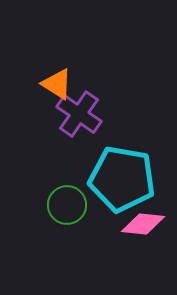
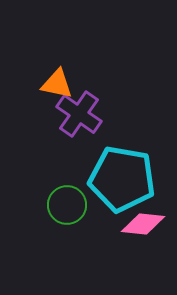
orange triangle: rotated 20 degrees counterclockwise
